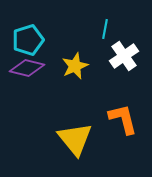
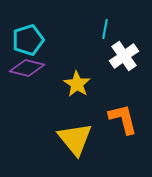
yellow star: moved 2 px right, 18 px down; rotated 16 degrees counterclockwise
